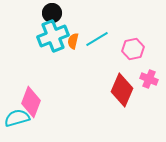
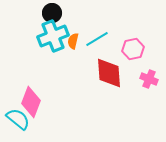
red diamond: moved 13 px left, 17 px up; rotated 28 degrees counterclockwise
cyan semicircle: moved 1 px right, 1 px down; rotated 55 degrees clockwise
